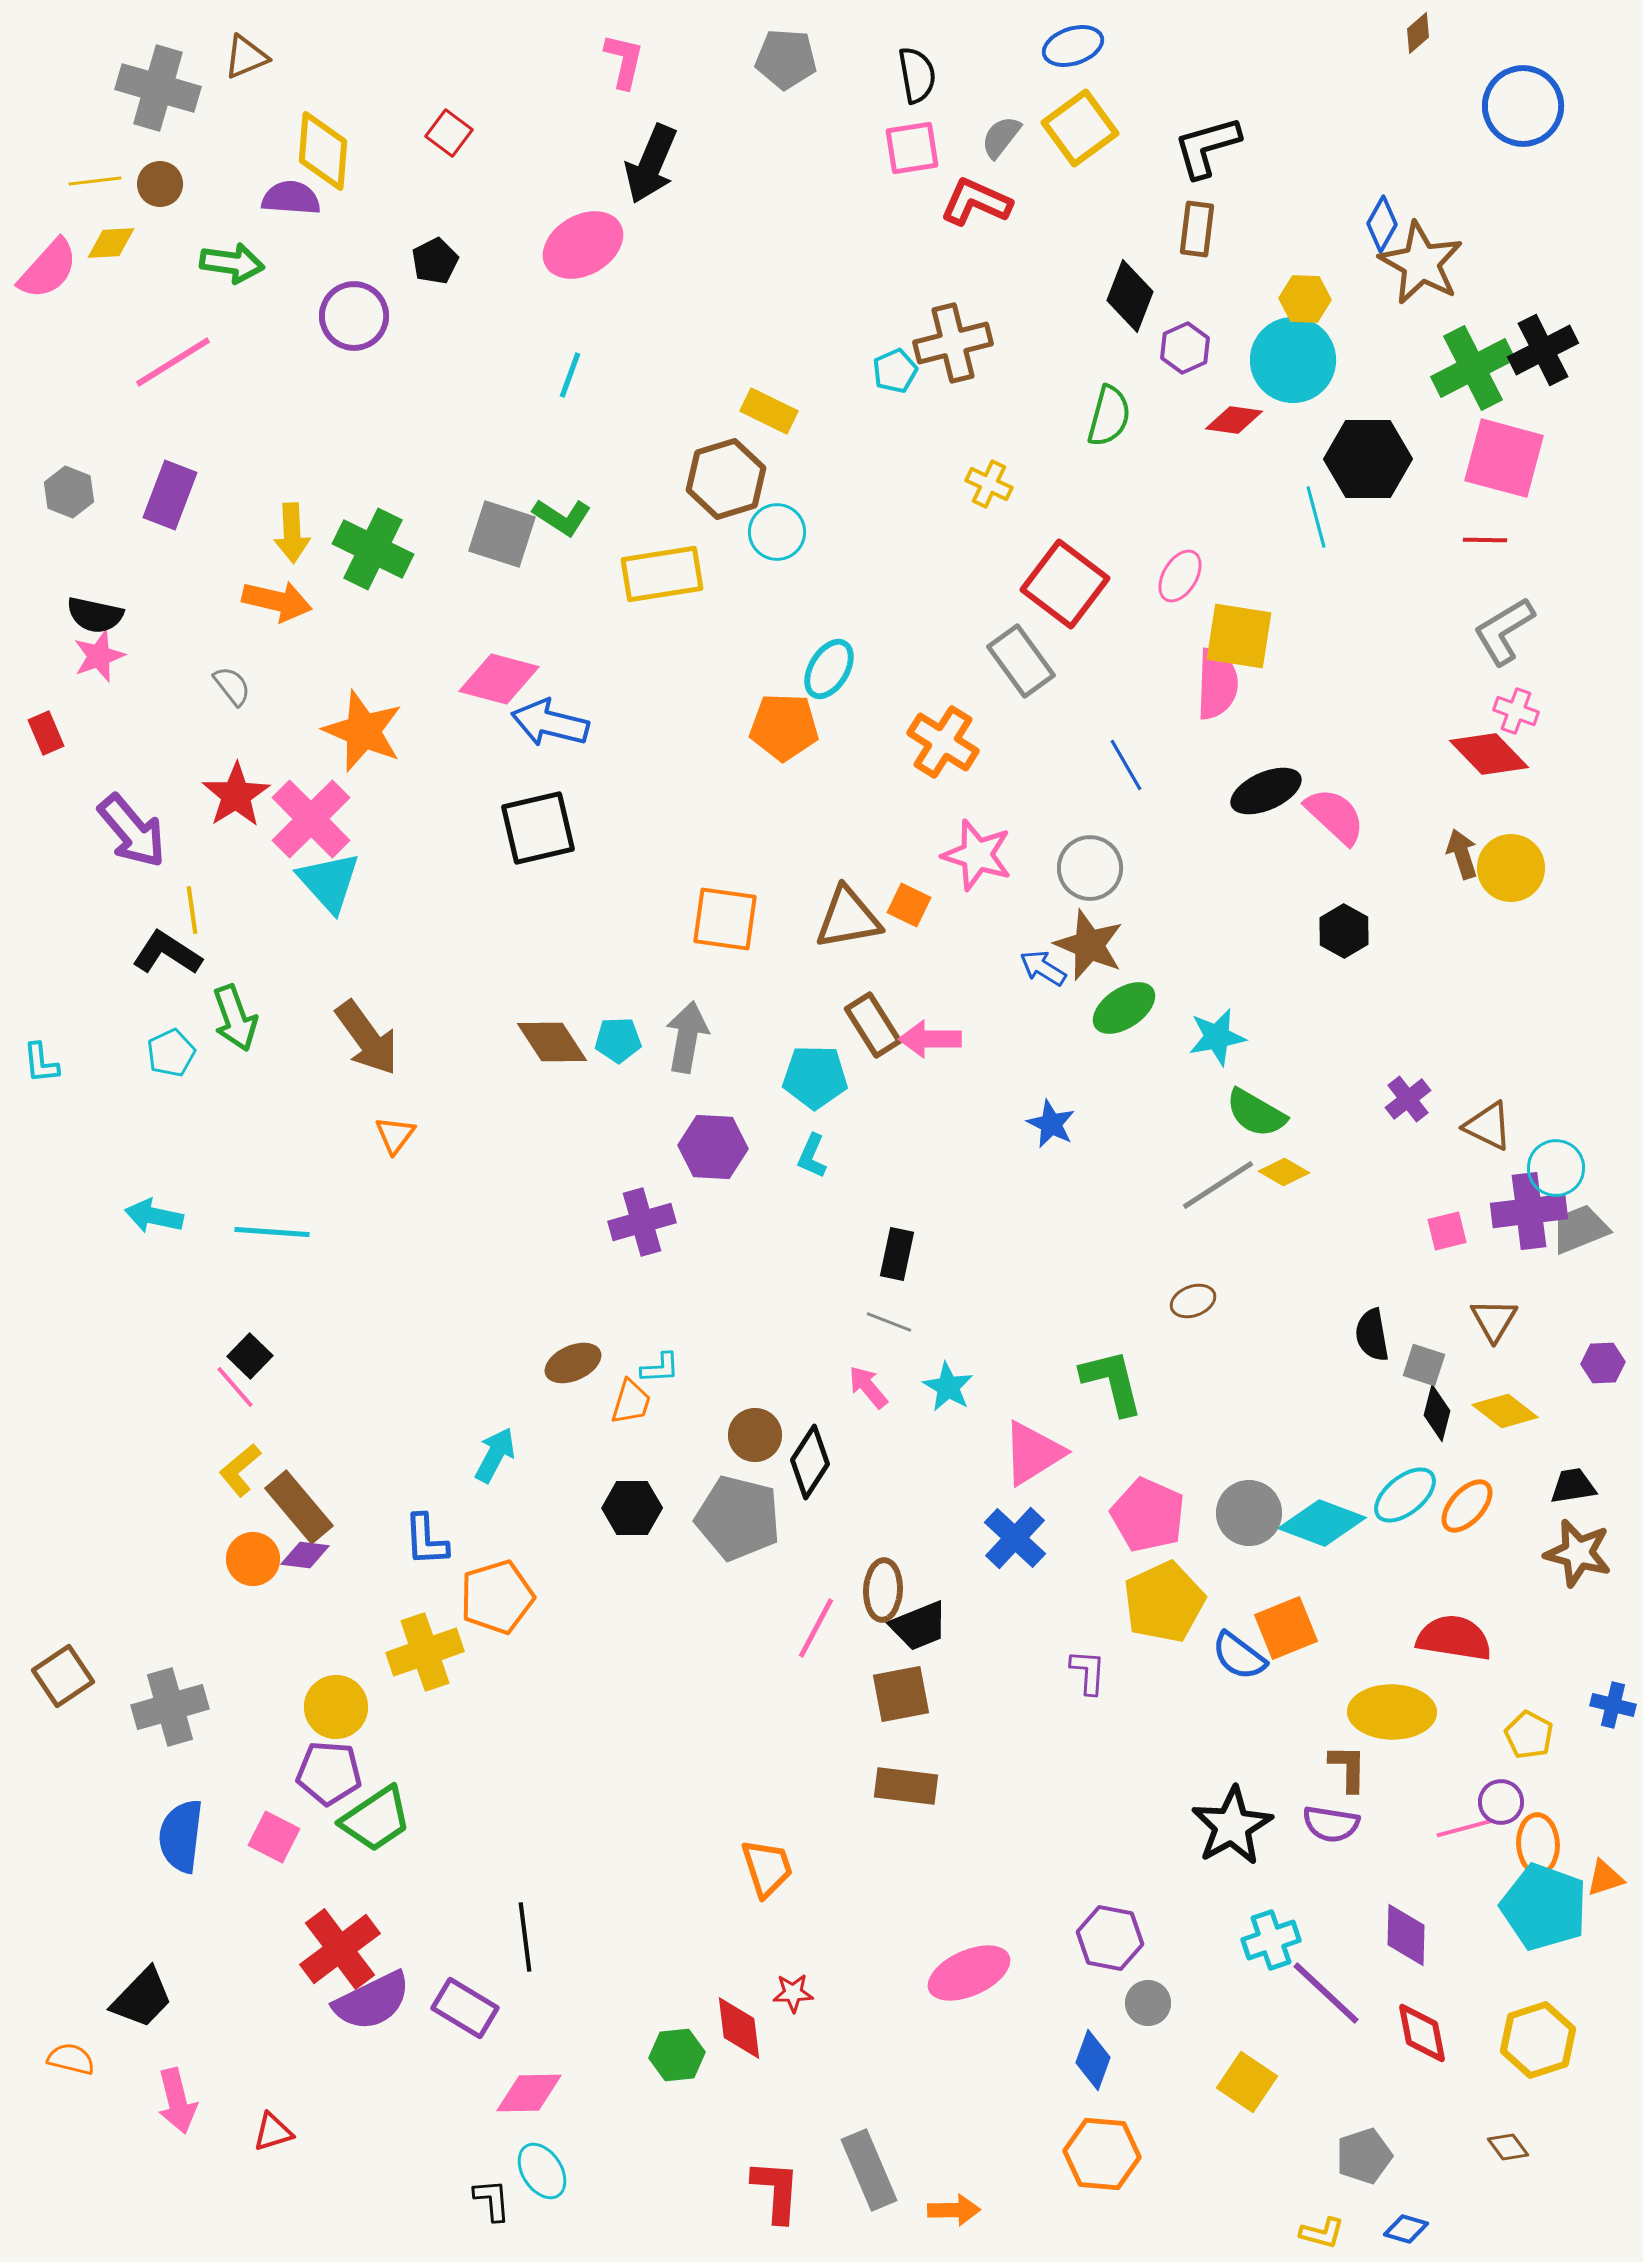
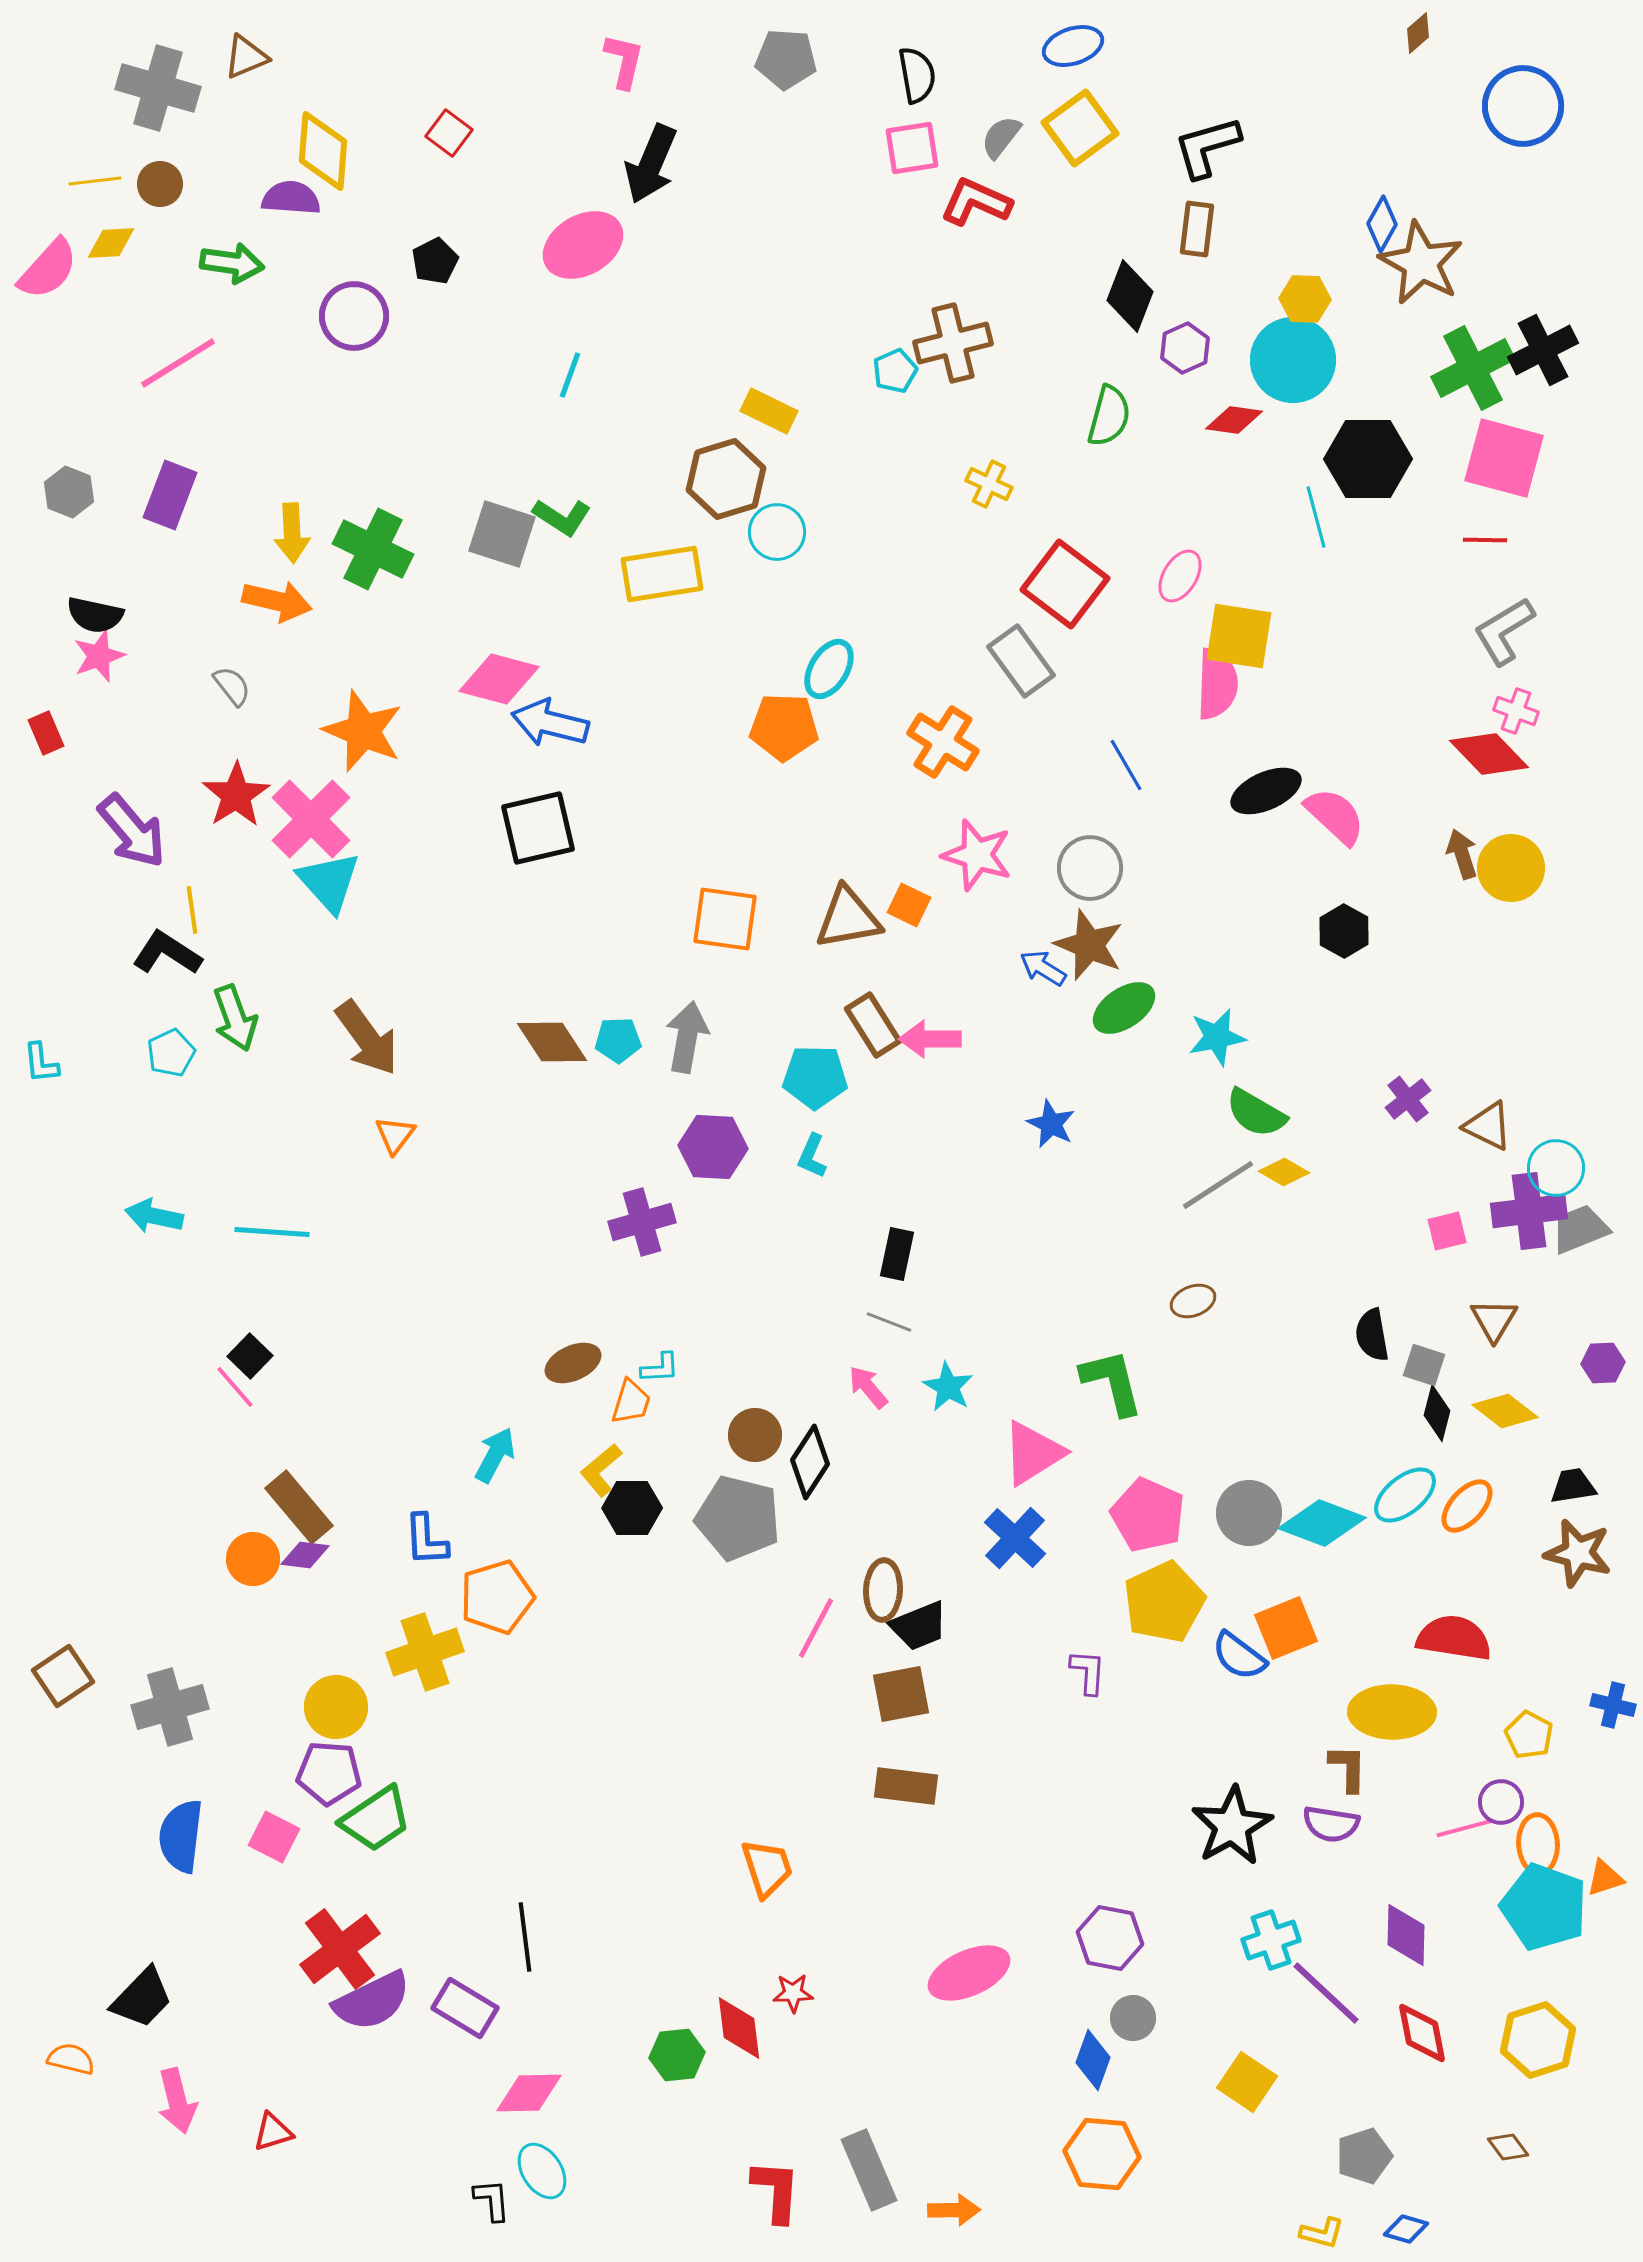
pink line at (173, 362): moved 5 px right, 1 px down
yellow L-shape at (240, 1470): moved 361 px right
gray circle at (1148, 2003): moved 15 px left, 15 px down
